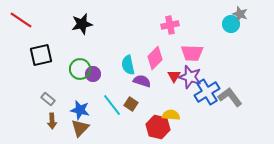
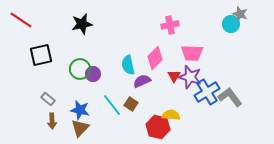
purple semicircle: rotated 42 degrees counterclockwise
